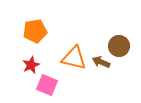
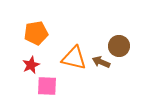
orange pentagon: moved 1 px right, 2 px down
pink square: moved 1 px down; rotated 20 degrees counterclockwise
